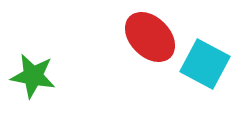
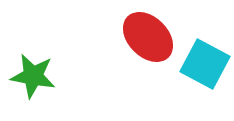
red ellipse: moved 2 px left
